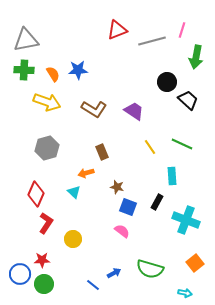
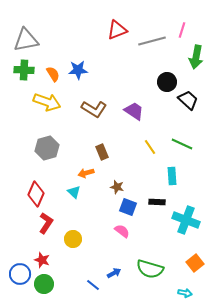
black rectangle: rotated 63 degrees clockwise
red star: rotated 21 degrees clockwise
